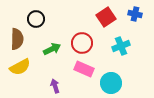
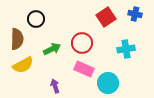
cyan cross: moved 5 px right, 3 px down; rotated 12 degrees clockwise
yellow semicircle: moved 3 px right, 2 px up
cyan circle: moved 3 px left
